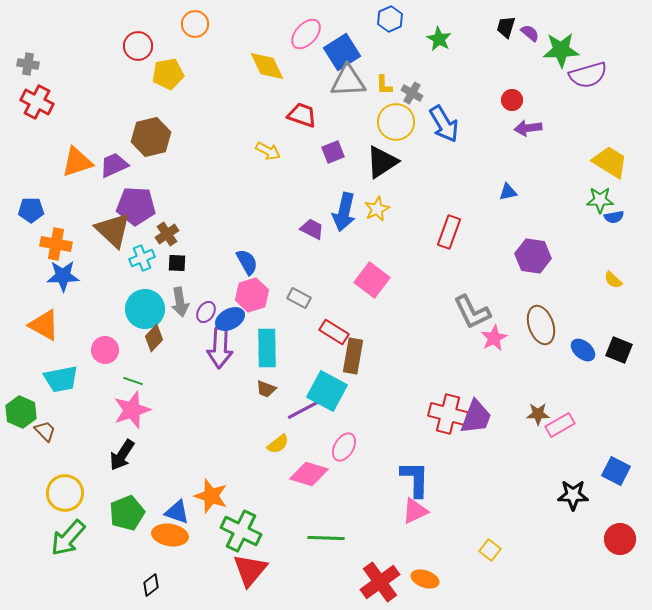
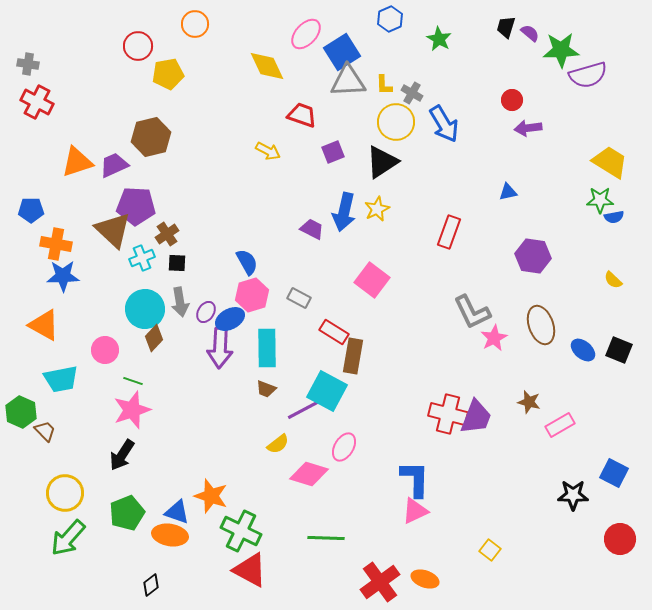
brown star at (538, 414): moved 9 px left, 12 px up; rotated 15 degrees clockwise
blue square at (616, 471): moved 2 px left, 2 px down
red triangle at (250, 570): rotated 42 degrees counterclockwise
